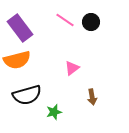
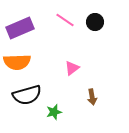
black circle: moved 4 px right
purple rectangle: rotated 76 degrees counterclockwise
orange semicircle: moved 2 px down; rotated 12 degrees clockwise
